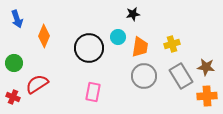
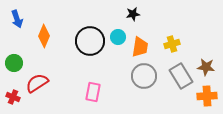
black circle: moved 1 px right, 7 px up
red semicircle: moved 1 px up
